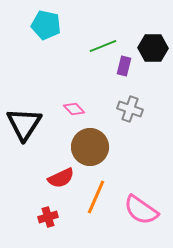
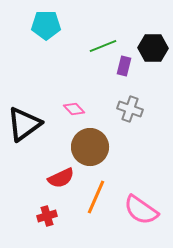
cyan pentagon: rotated 12 degrees counterclockwise
black triangle: rotated 21 degrees clockwise
red cross: moved 1 px left, 1 px up
